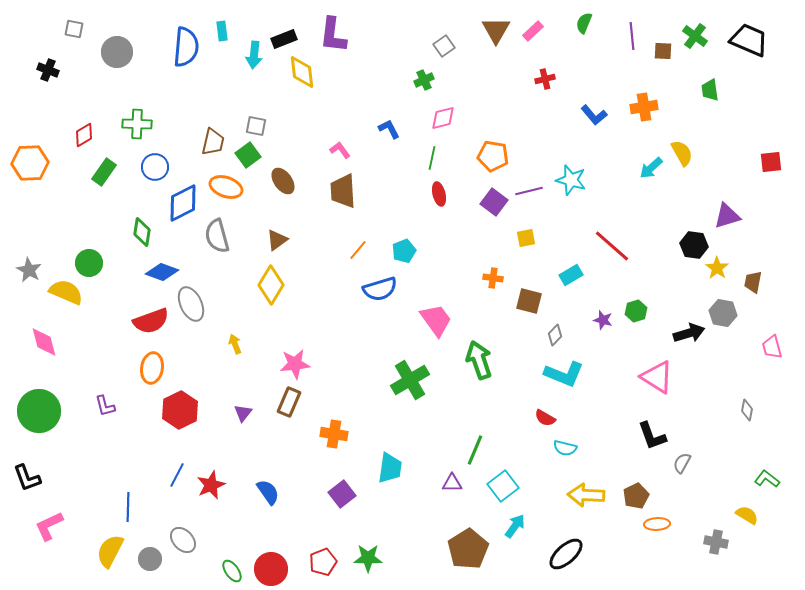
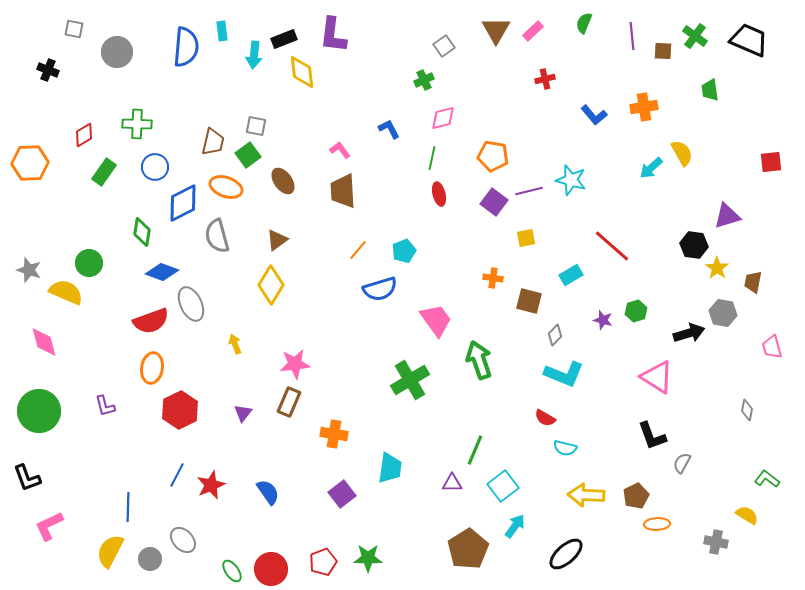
gray star at (29, 270): rotated 10 degrees counterclockwise
